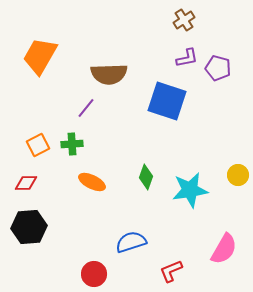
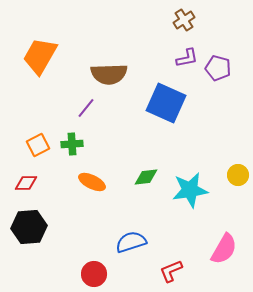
blue square: moved 1 px left, 2 px down; rotated 6 degrees clockwise
green diamond: rotated 65 degrees clockwise
